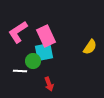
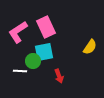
pink rectangle: moved 9 px up
red arrow: moved 10 px right, 8 px up
